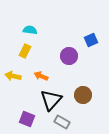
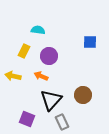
cyan semicircle: moved 8 px right
blue square: moved 1 px left, 2 px down; rotated 24 degrees clockwise
yellow rectangle: moved 1 px left
purple circle: moved 20 px left
gray rectangle: rotated 35 degrees clockwise
